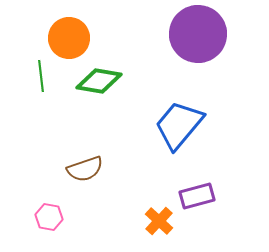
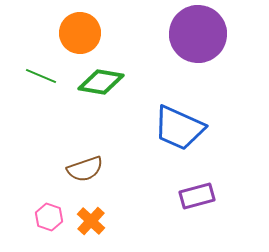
orange circle: moved 11 px right, 5 px up
green line: rotated 60 degrees counterclockwise
green diamond: moved 2 px right, 1 px down
blue trapezoid: moved 3 px down; rotated 106 degrees counterclockwise
pink hexagon: rotated 8 degrees clockwise
orange cross: moved 68 px left
